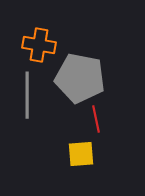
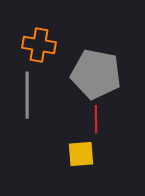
gray pentagon: moved 16 px right, 4 px up
red line: rotated 12 degrees clockwise
